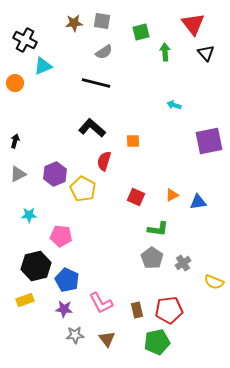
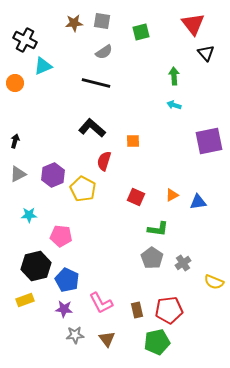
green arrow: moved 9 px right, 24 px down
purple hexagon: moved 2 px left, 1 px down
